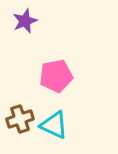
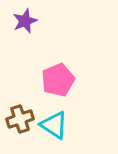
pink pentagon: moved 2 px right, 4 px down; rotated 12 degrees counterclockwise
cyan triangle: rotated 8 degrees clockwise
